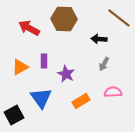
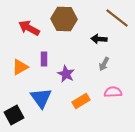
brown line: moved 2 px left
purple rectangle: moved 2 px up
